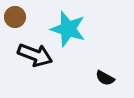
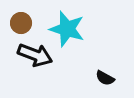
brown circle: moved 6 px right, 6 px down
cyan star: moved 1 px left
